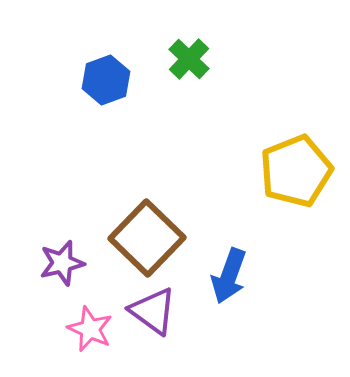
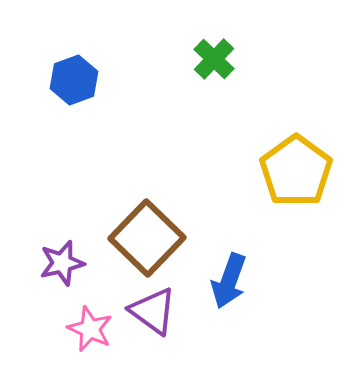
green cross: moved 25 px right
blue hexagon: moved 32 px left
yellow pentagon: rotated 14 degrees counterclockwise
blue arrow: moved 5 px down
